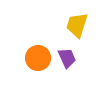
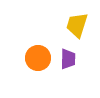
purple trapezoid: moved 1 px right, 1 px down; rotated 25 degrees clockwise
